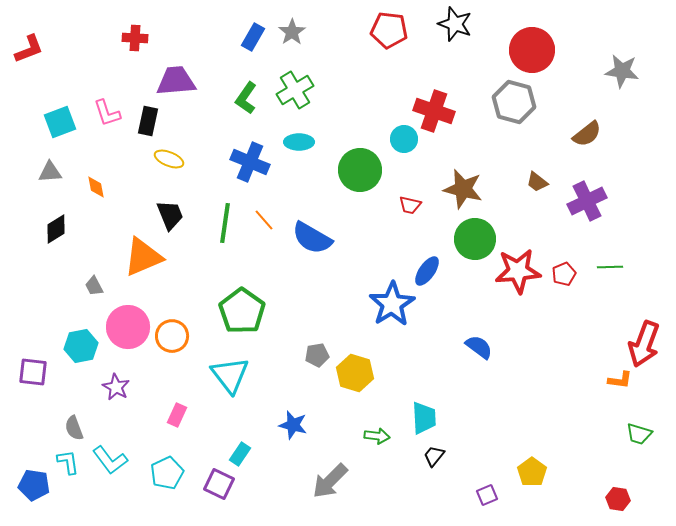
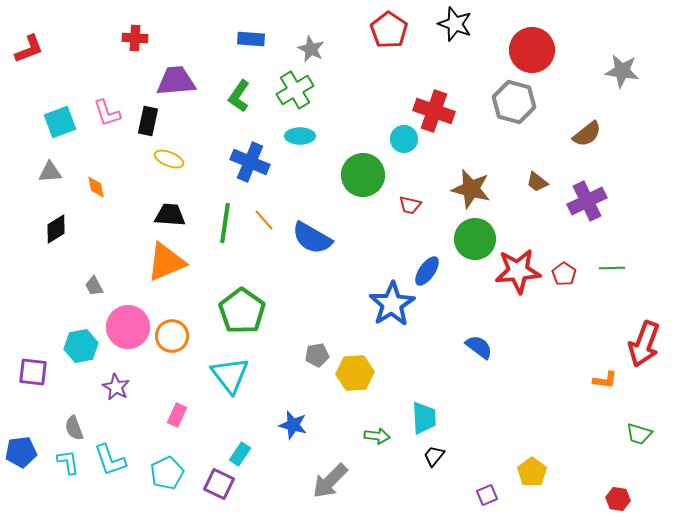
red pentagon at (389, 30): rotated 27 degrees clockwise
gray star at (292, 32): moved 19 px right, 17 px down; rotated 12 degrees counterclockwise
blue rectangle at (253, 37): moved 2 px left, 2 px down; rotated 64 degrees clockwise
green L-shape at (246, 98): moved 7 px left, 2 px up
cyan ellipse at (299, 142): moved 1 px right, 6 px up
green circle at (360, 170): moved 3 px right, 5 px down
brown star at (463, 189): moved 8 px right
black trapezoid at (170, 215): rotated 64 degrees counterclockwise
orange triangle at (143, 257): moved 23 px right, 5 px down
green line at (610, 267): moved 2 px right, 1 px down
red pentagon at (564, 274): rotated 15 degrees counterclockwise
yellow hexagon at (355, 373): rotated 21 degrees counterclockwise
orange L-shape at (620, 380): moved 15 px left
cyan L-shape at (110, 460): rotated 18 degrees clockwise
blue pentagon at (34, 485): moved 13 px left, 33 px up; rotated 16 degrees counterclockwise
